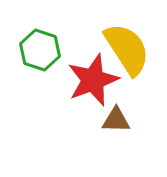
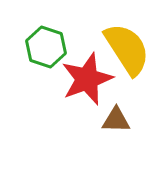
green hexagon: moved 6 px right, 3 px up
red star: moved 6 px left, 1 px up
